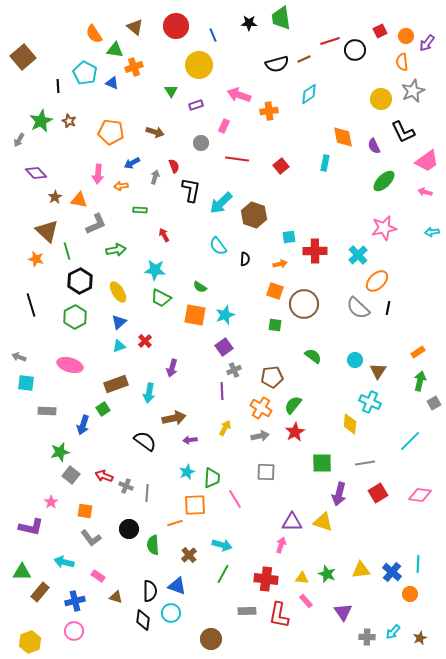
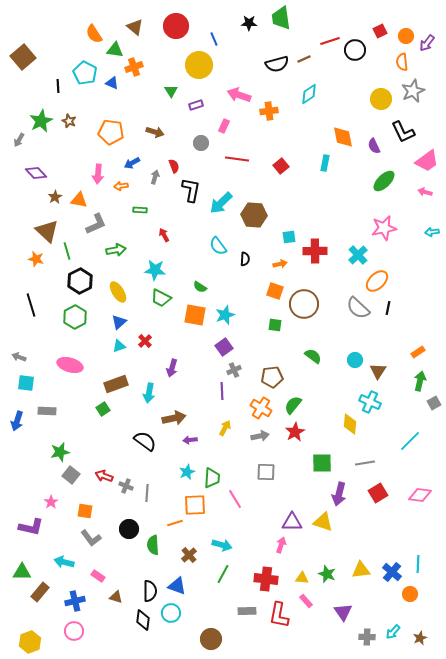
blue line at (213, 35): moved 1 px right, 4 px down
brown hexagon at (254, 215): rotated 15 degrees counterclockwise
blue arrow at (83, 425): moved 66 px left, 4 px up
